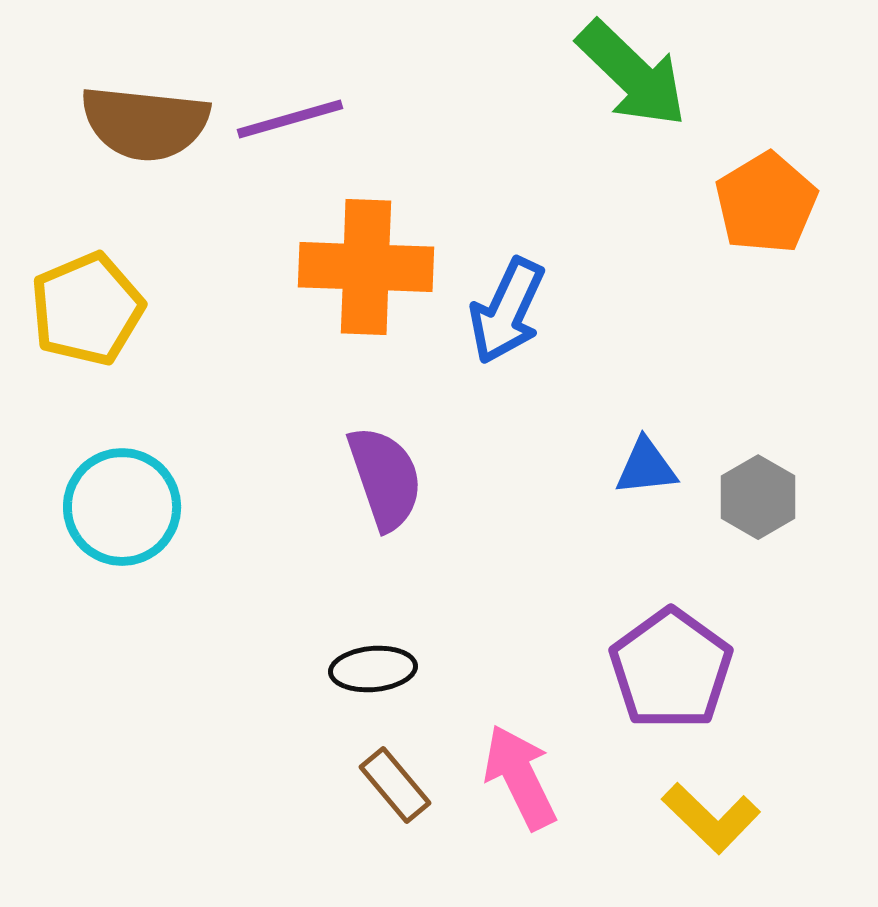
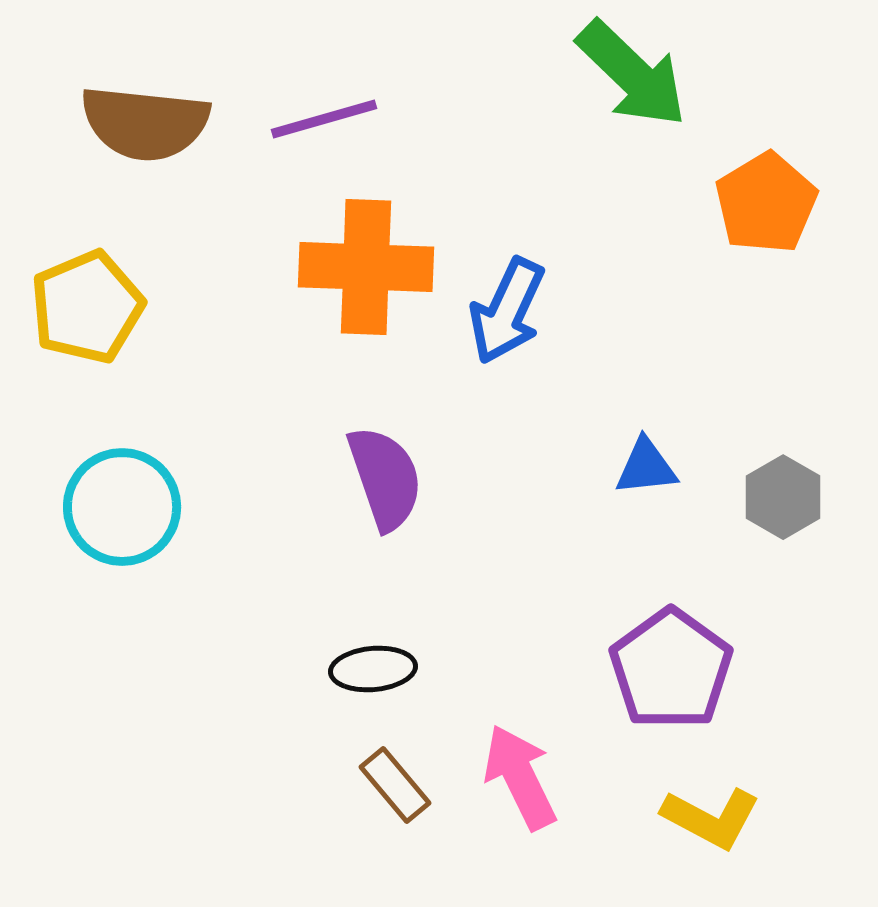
purple line: moved 34 px right
yellow pentagon: moved 2 px up
gray hexagon: moved 25 px right
yellow L-shape: rotated 16 degrees counterclockwise
